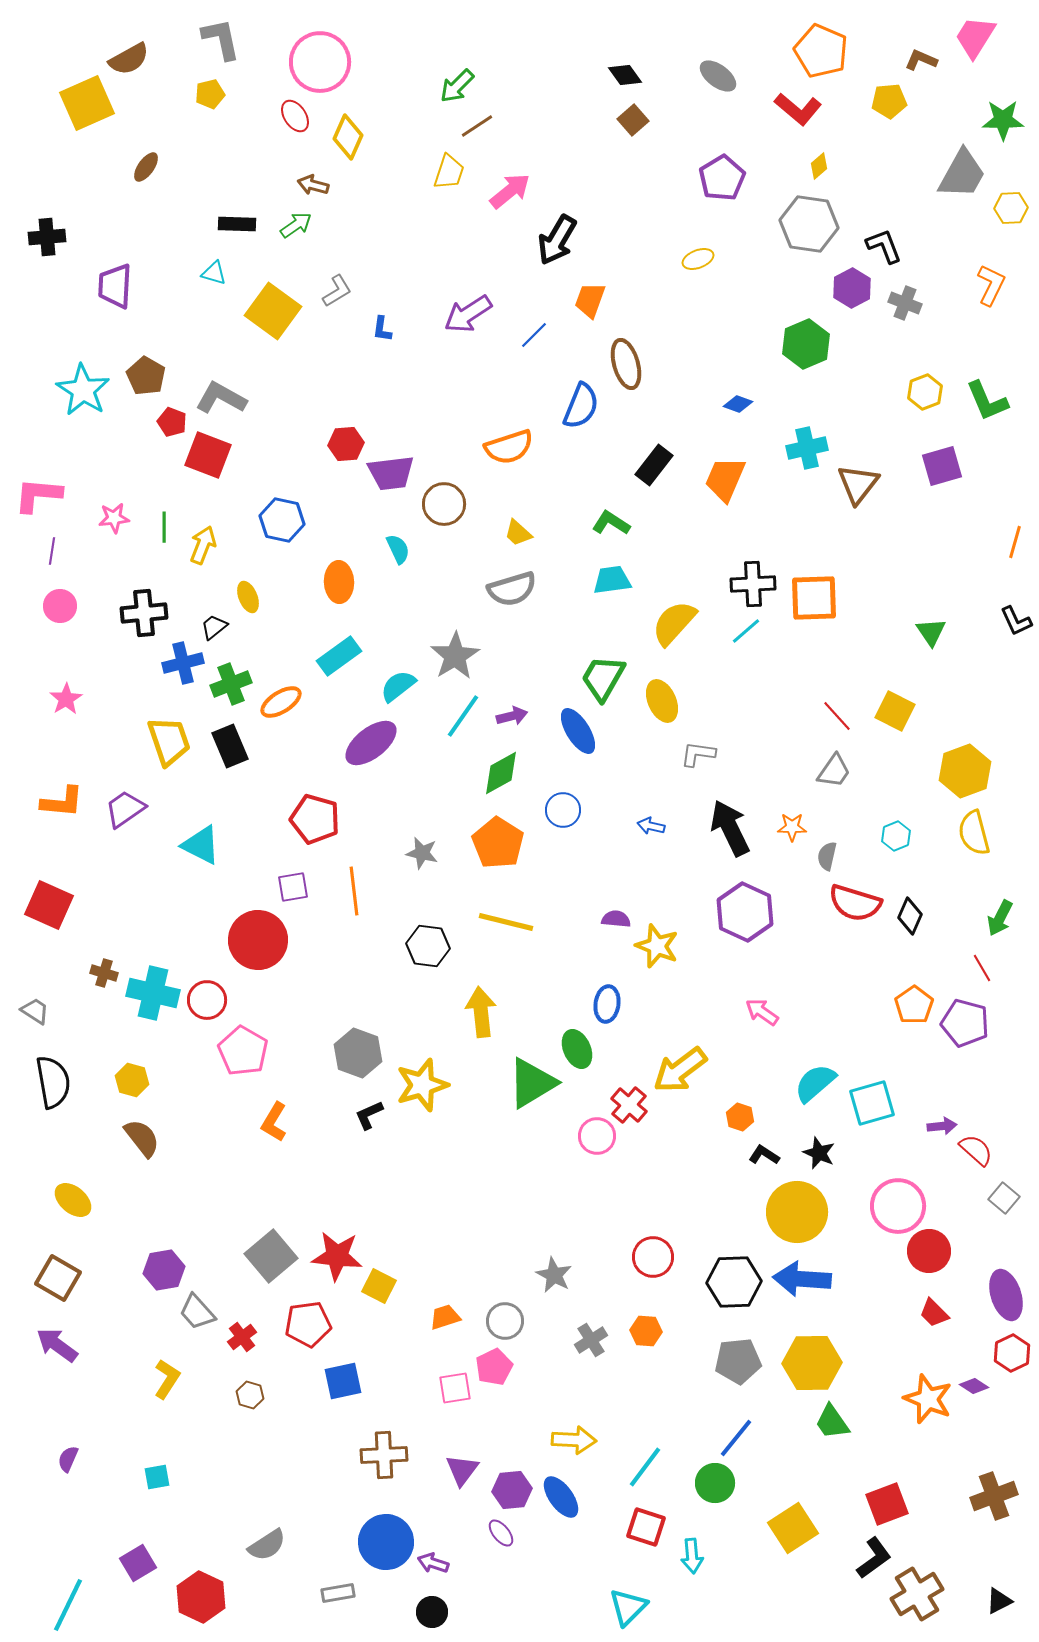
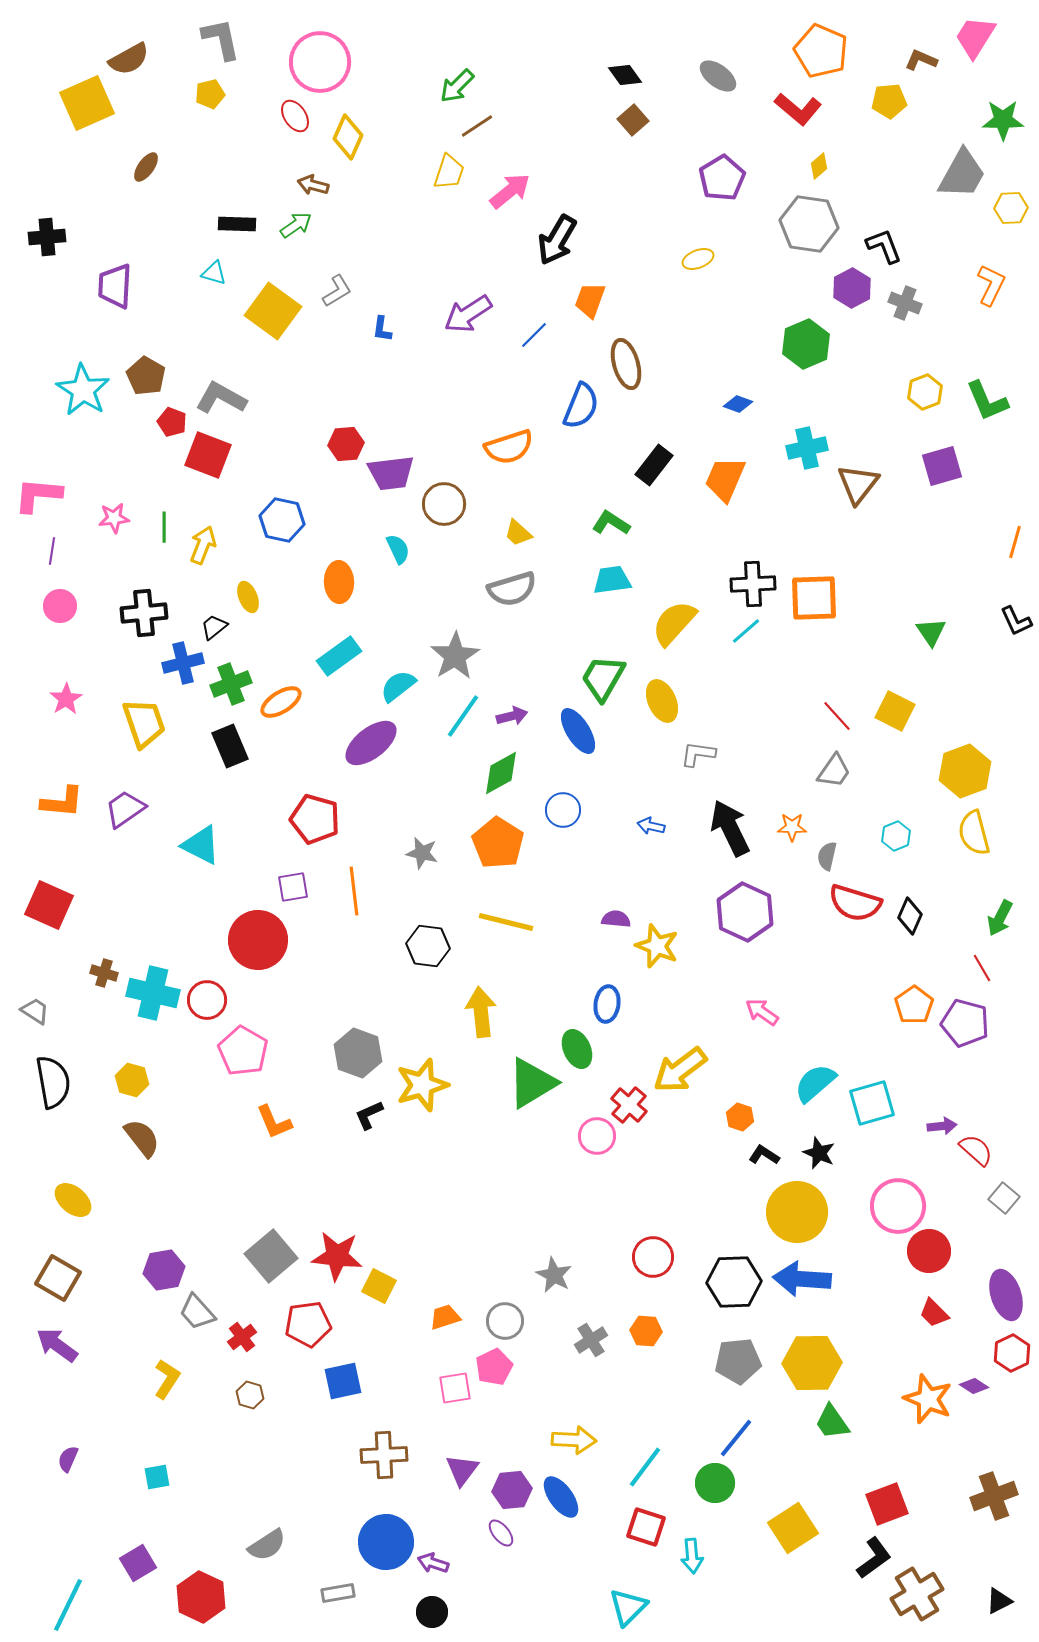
yellow trapezoid at (169, 741): moved 25 px left, 18 px up
orange L-shape at (274, 1122): rotated 54 degrees counterclockwise
